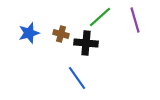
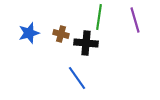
green line: moved 1 px left; rotated 40 degrees counterclockwise
